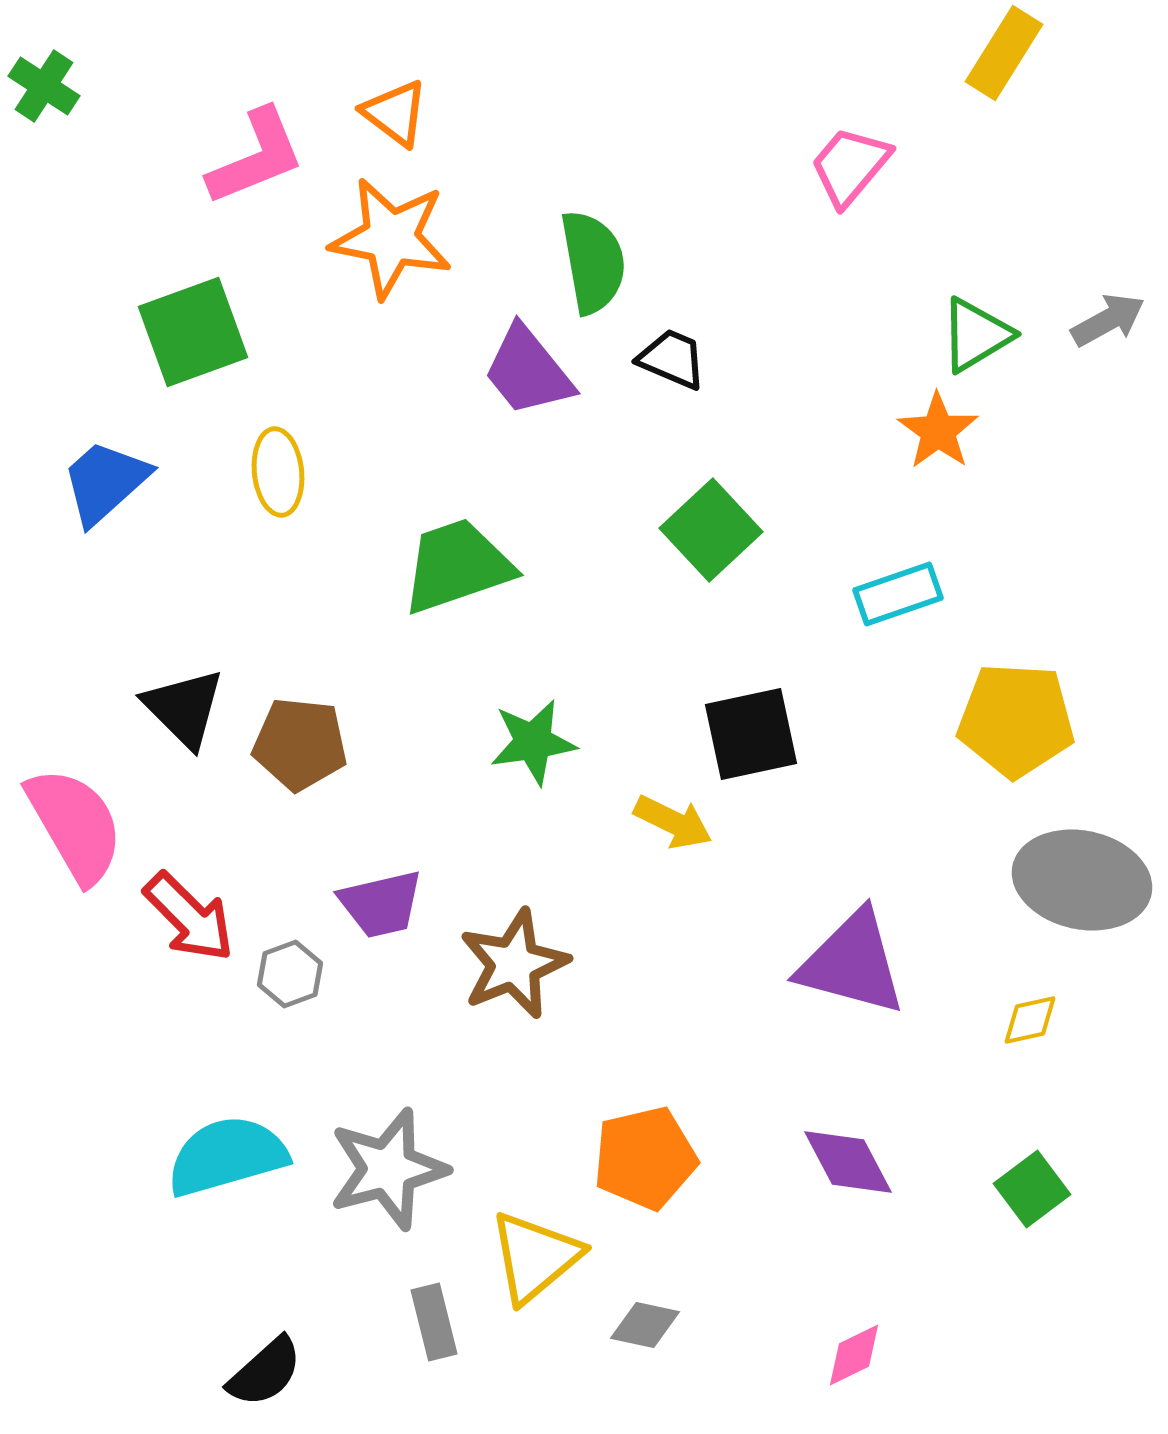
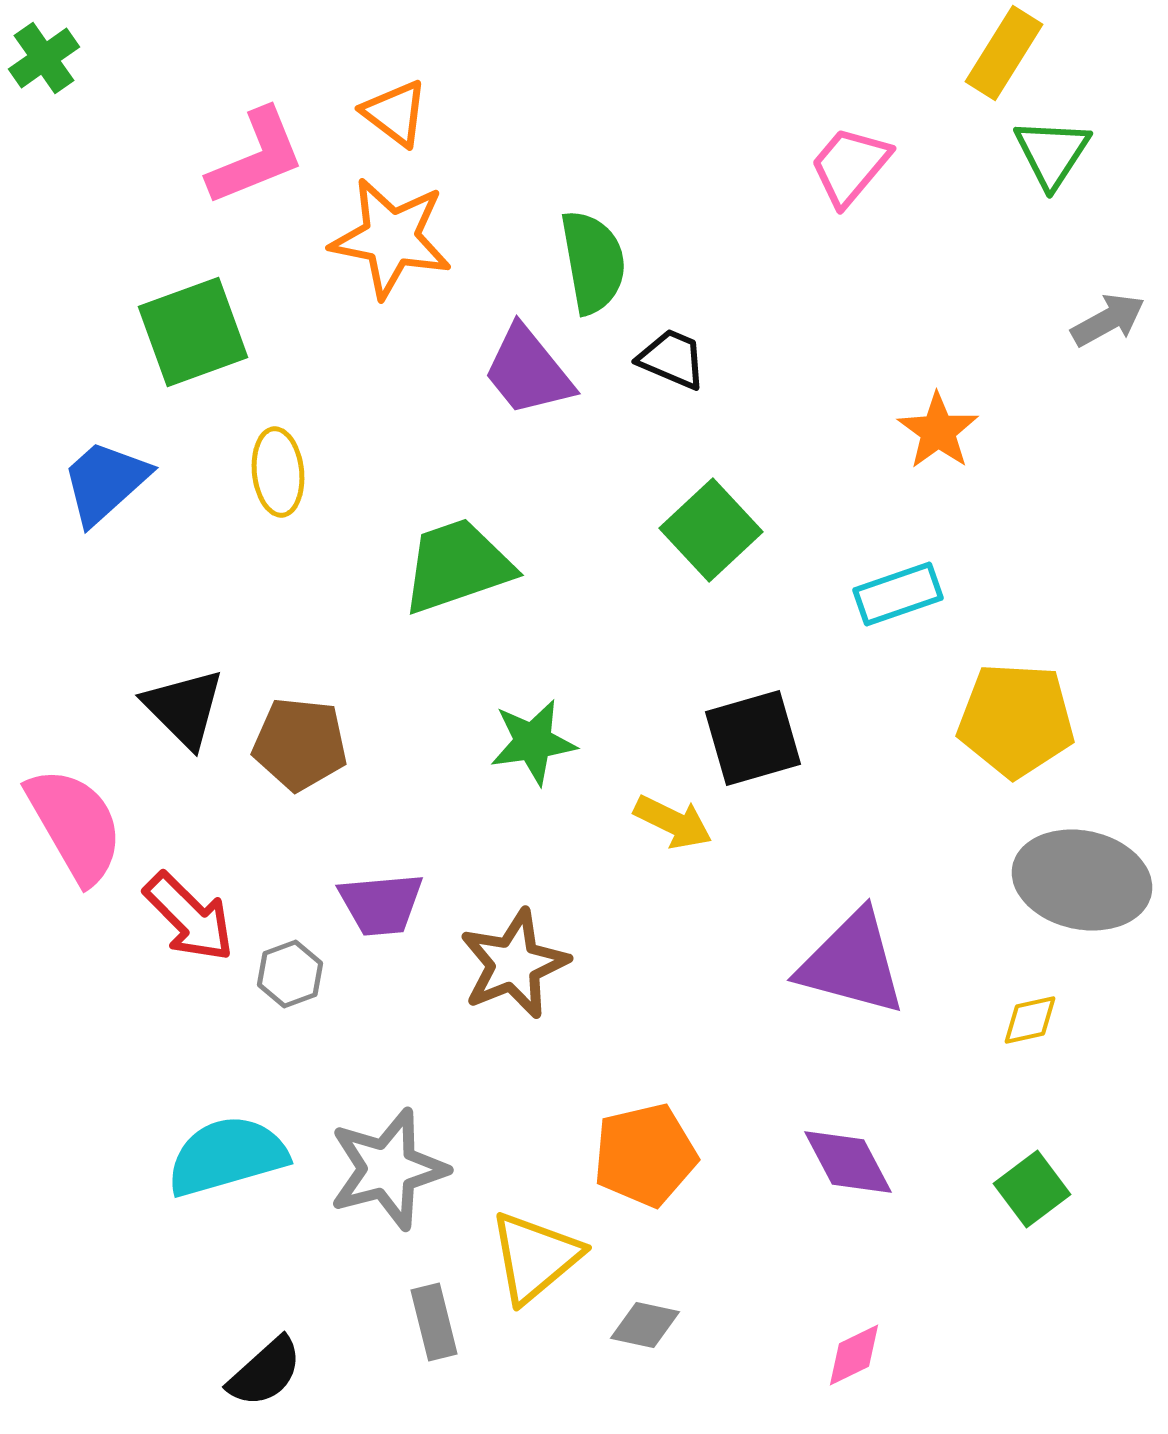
green cross at (44, 86): moved 28 px up; rotated 22 degrees clockwise
green triangle at (976, 335): moved 76 px right, 182 px up; rotated 26 degrees counterclockwise
black square at (751, 734): moved 2 px right, 4 px down; rotated 4 degrees counterclockwise
purple trapezoid at (381, 904): rotated 8 degrees clockwise
orange pentagon at (645, 1158): moved 3 px up
